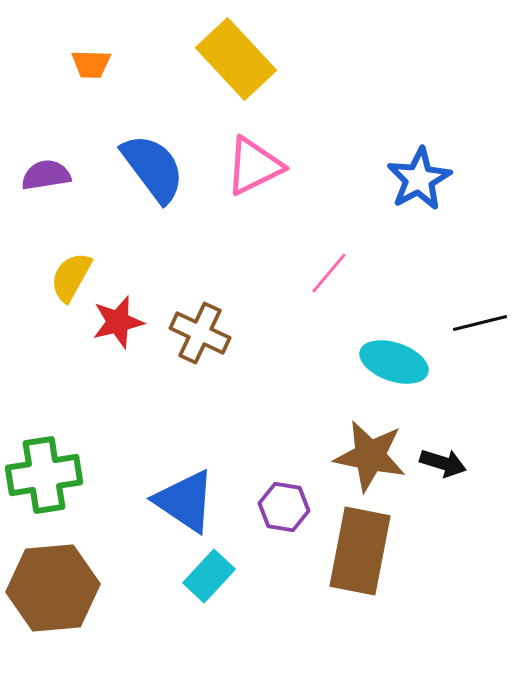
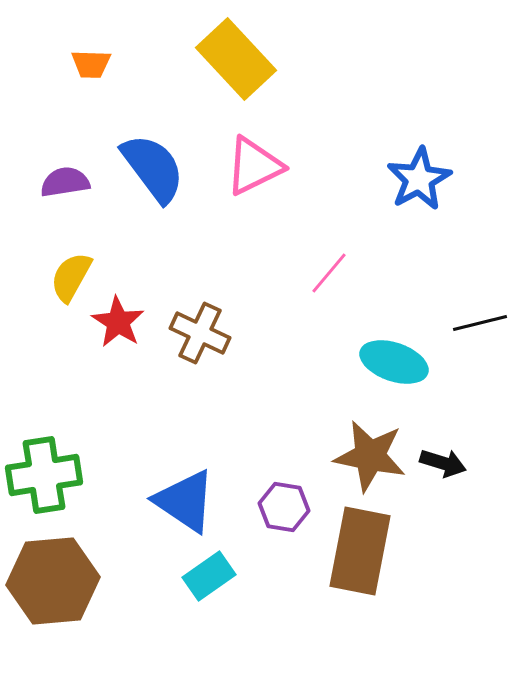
purple semicircle: moved 19 px right, 7 px down
red star: rotated 26 degrees counterclockwise
cyan rectangle: rotated 12 degrees clockwise
brown hexagon: moved 7 px up
